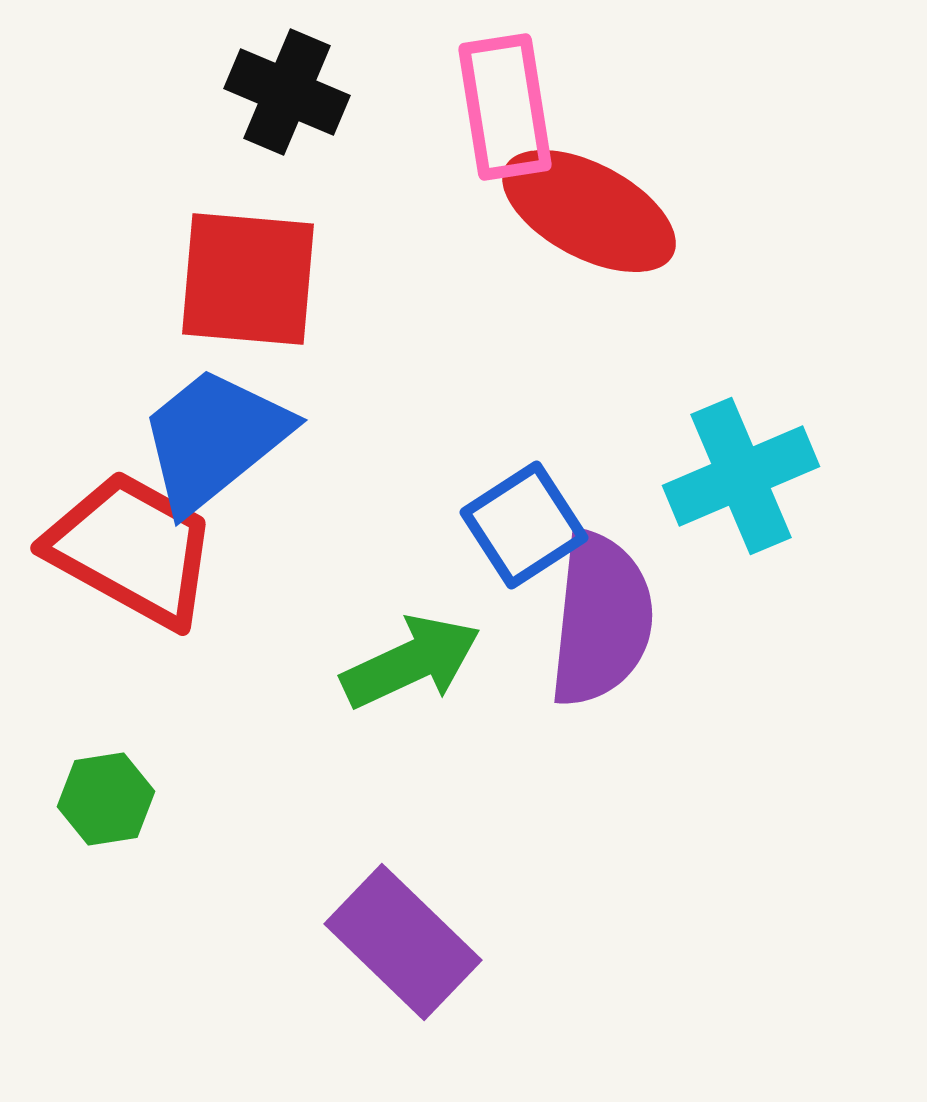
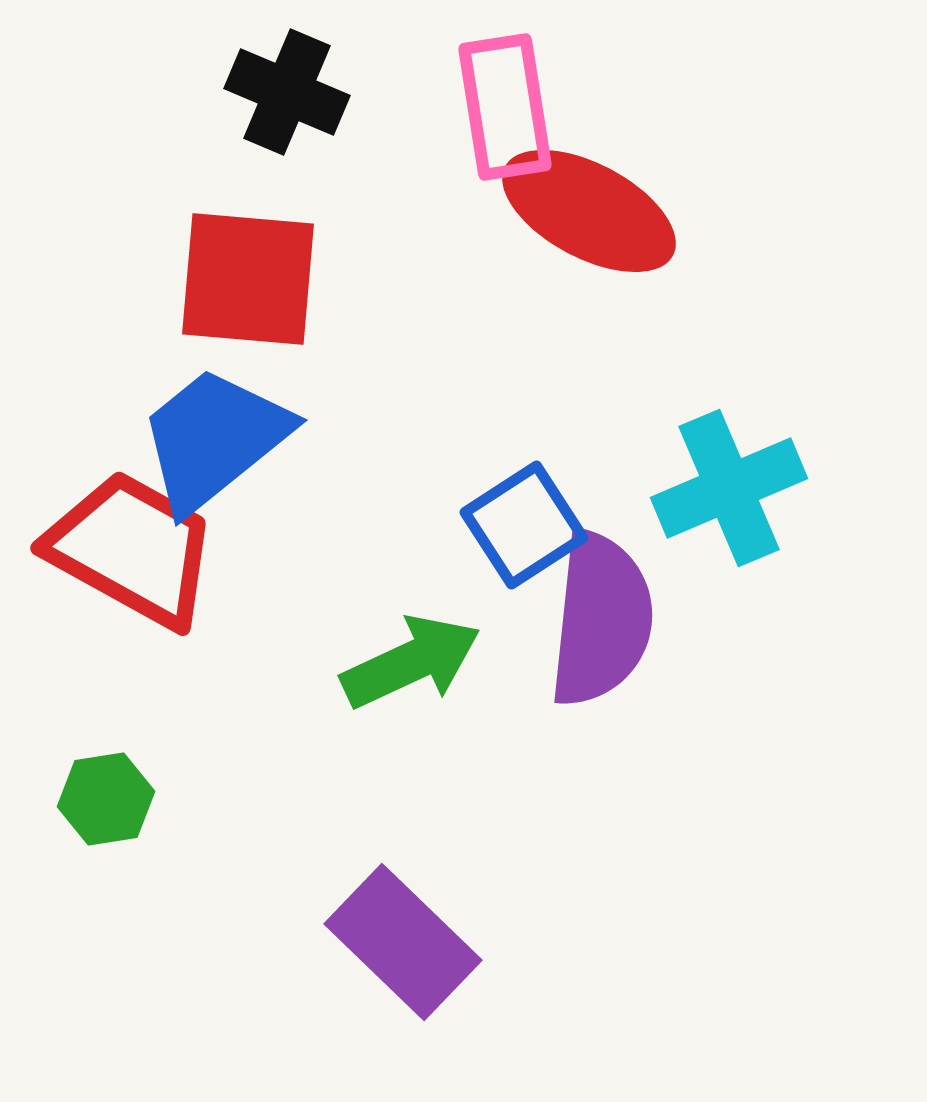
cyan cross: moved 12 px left, 12 px down
